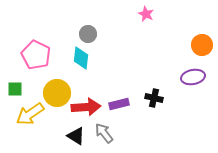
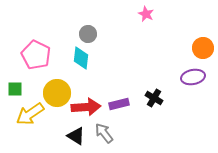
orange circle: moved 1 px right, 3 px down
black cross: rotated 18 degrees clockwise
